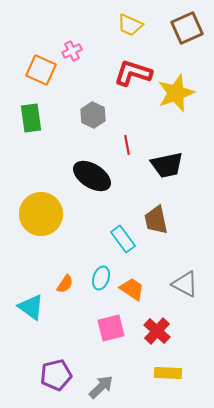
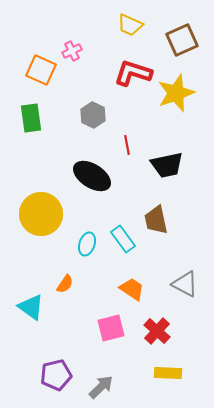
brown square: moved 5 px left, 12 px down
cyan ellipse: moved 14 px left, 34 px up
